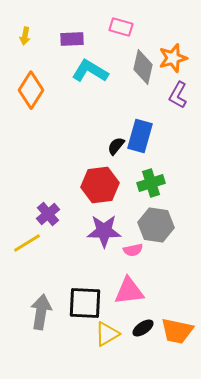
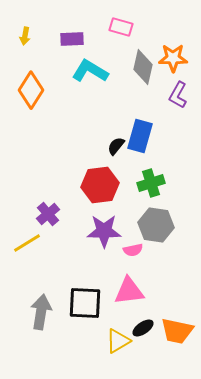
orange star: rotated 16 degrees clockwise
yellow triangle: moved 11 px right, 7 px down
